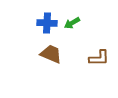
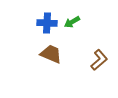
green arrow: moved 1 px up
brown L-shape: moved 2 px down; rotated 40 degrees counterclockwise
